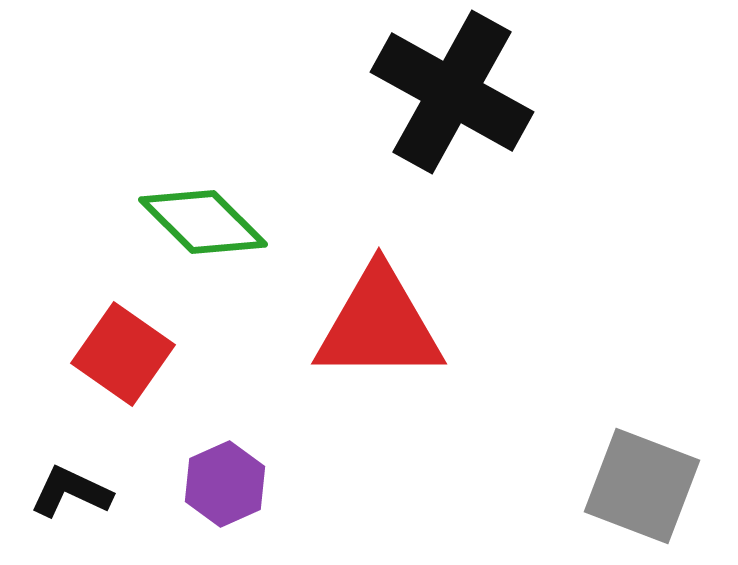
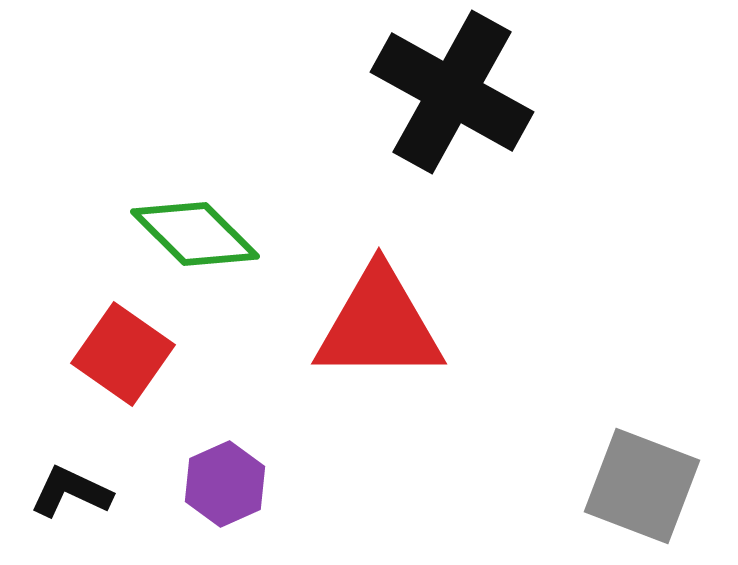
green diamond: moved 8 px left, 12 px down
